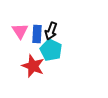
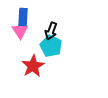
blue rectangle: moved 14 px left, 17 px up
cyan pentagon: moved 4 px up
red star: rotated 20 degrees clockwise
